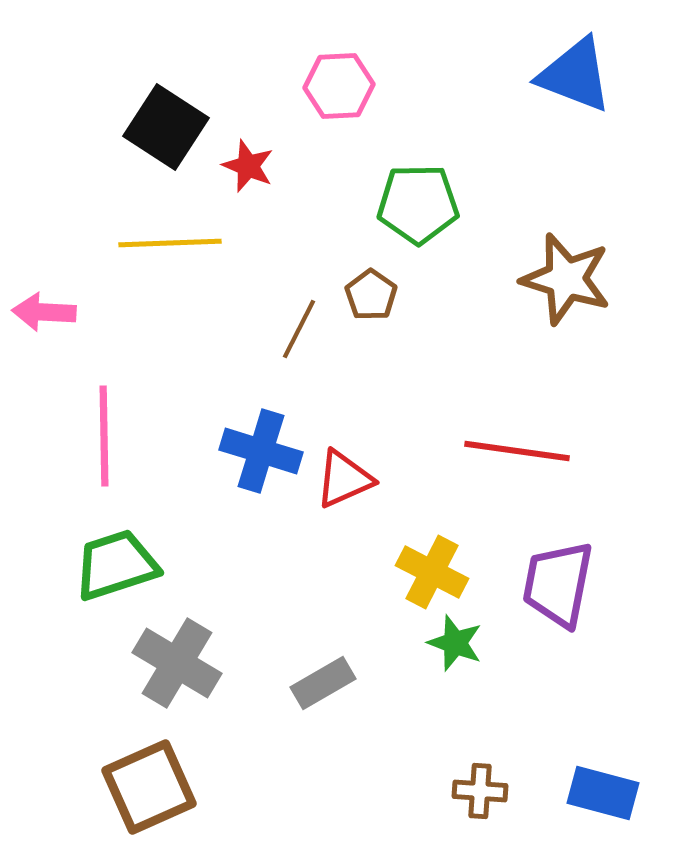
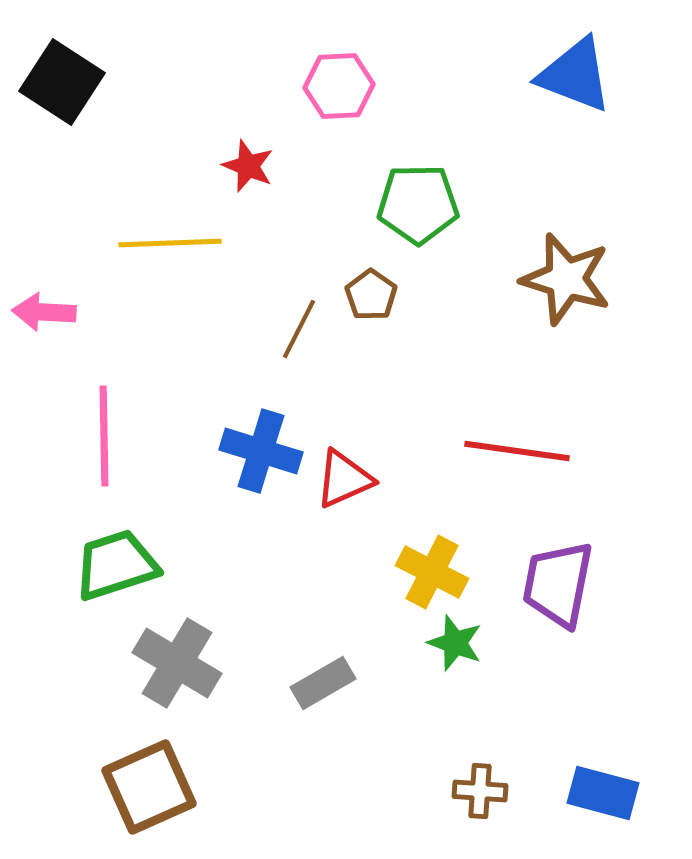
black square: moved 104 px left, 45 px up
